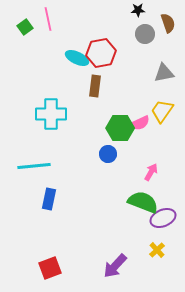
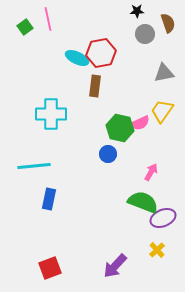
black star: moved 1 px left, 1 px down
green hexagon: rotated 12 degrees clockwise
